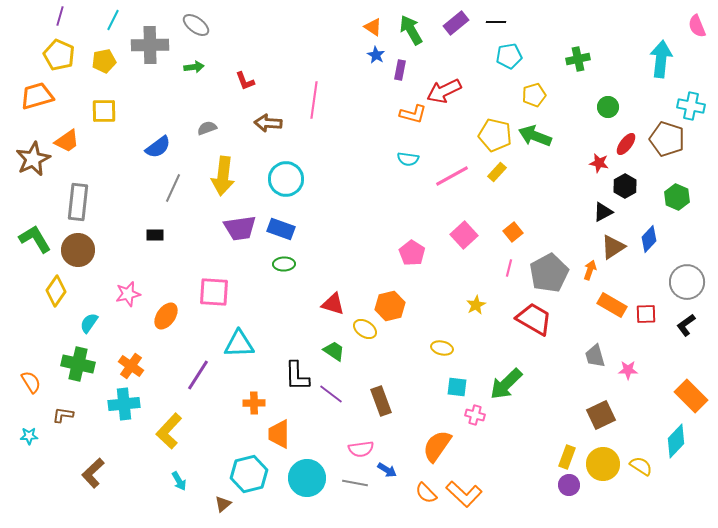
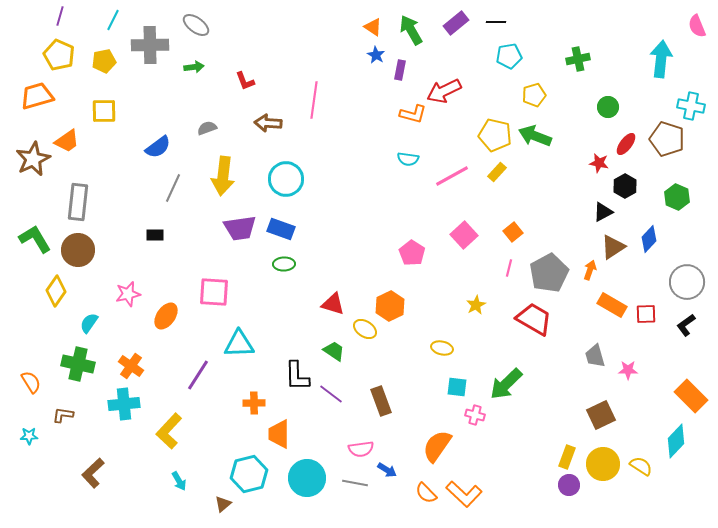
orange hexagon at (390, 306): rotated 12 degrees counterclockwise
